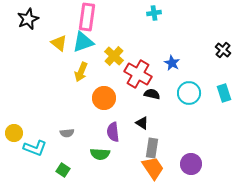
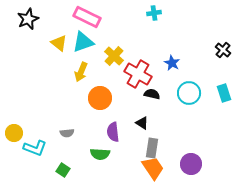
pink rectangle: rotated 72 degrees counterclockwise
orange circle: moved 4 px left
